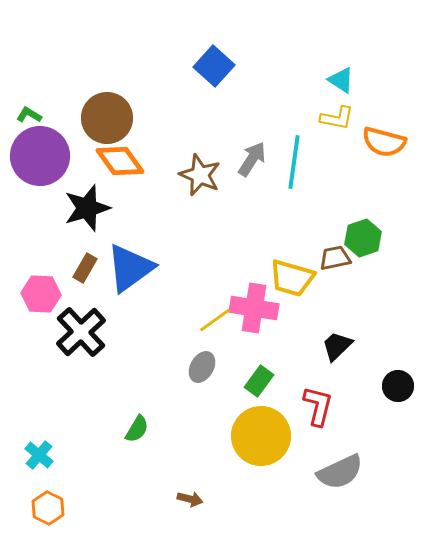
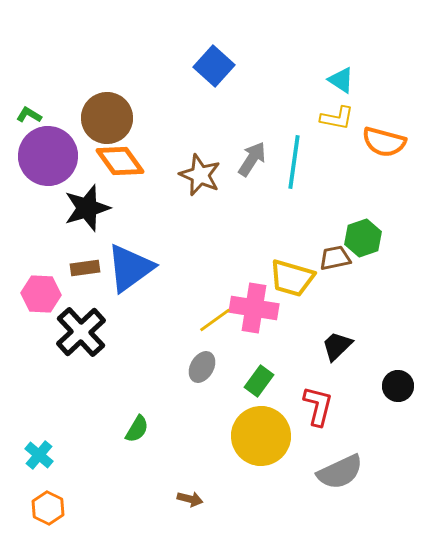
purple circle: moved 8 px right
brown rectangle: rotated 52 degrees clockwise
